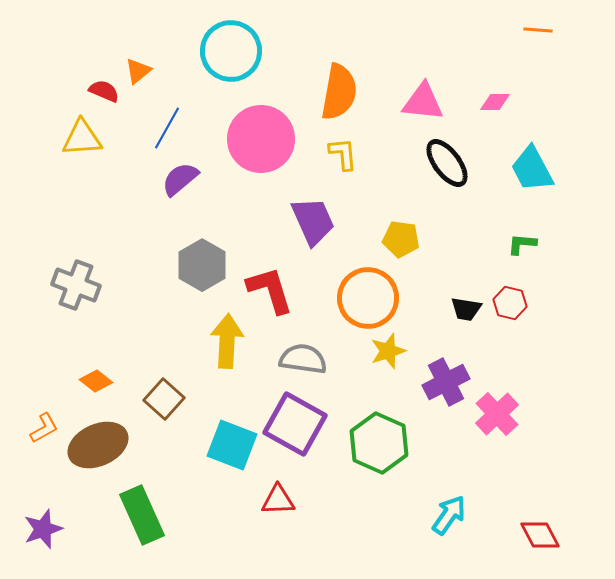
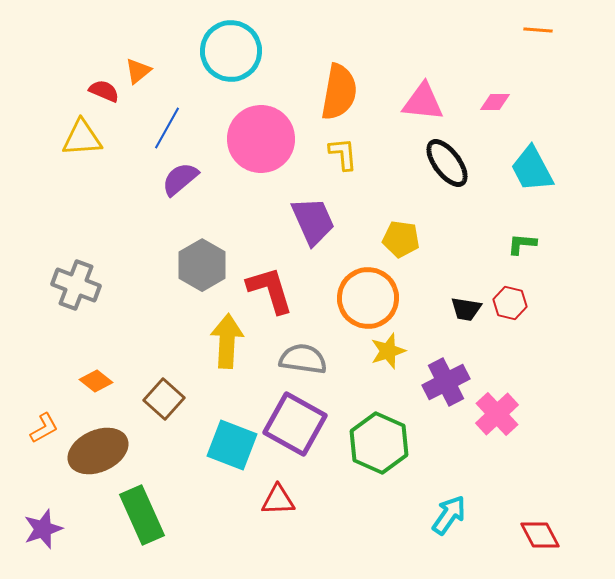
brown ellipse: moved 6 px down
